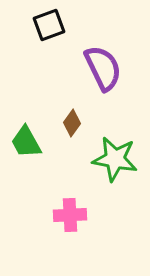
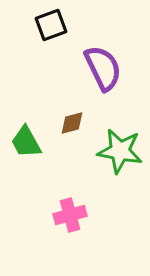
black square: moved 2 px right
brown diamond: rotated 40 degrees clockwise
green star: moved 5 px right, 8 px up
pink cross: rotated 12 degrees counterclockwise
